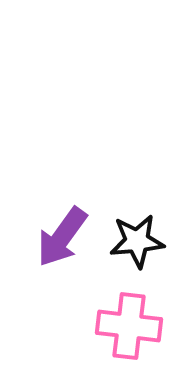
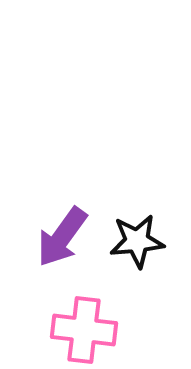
pink cross: moved 45 px left, 4 px down
